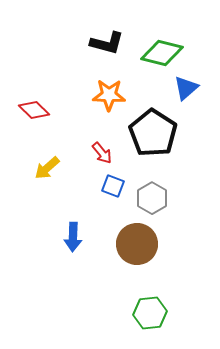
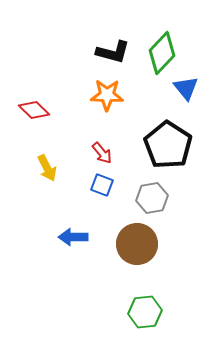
black L-shape: moved 6 px right, 9 px down
green diamond: rotated 60 degrees counterclockwise
blue triangle: rotated 28 degrees counterclockwise
orange star: moved 2 px left
black pentagon: moved 15 px right, 12 px down
yellow arrow: rotated 76 degrees counterclockwise
blue square: moved 11 px left, 1 px up
gray hexagon: rotated 20 degrees clockwise
blue arrow: rotated 88 degrees clockwise
green hexagon: moved 5 px left, 1 px up
